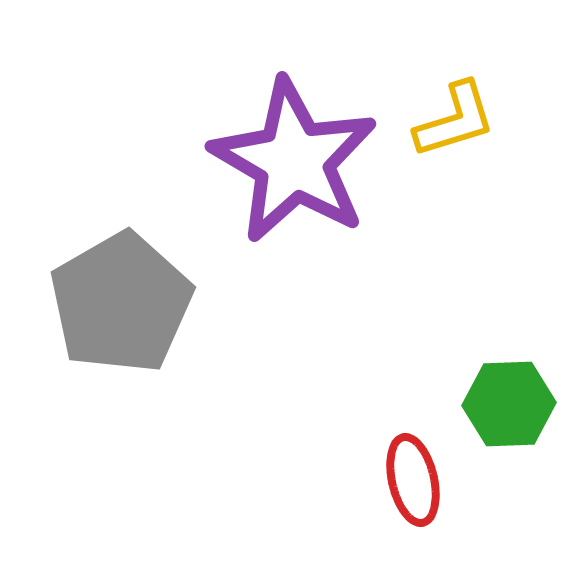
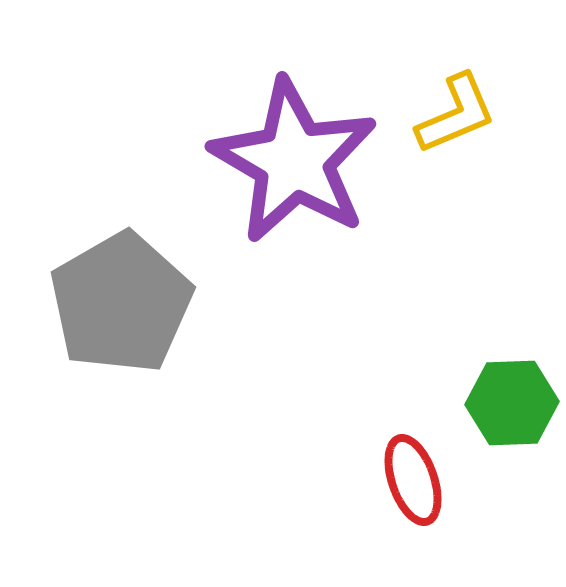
yellow L-shape: moved 1 px right, 6 px up; rotated 6 degrees counterclockwise
green hexagon: moved 3 px right, 1 px up
red ellipse: rotated 6 degrees counterclockwise
